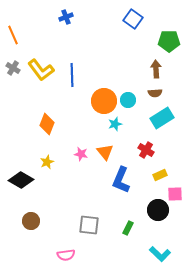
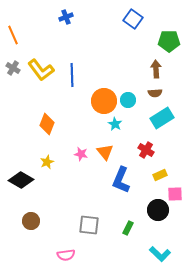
cyan star: rotated 24 degrees counterclockwise
